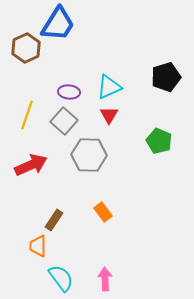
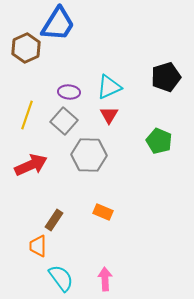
orange rectangle: rotated 30 degrees counterclockwise
